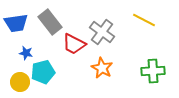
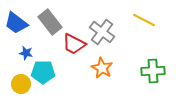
blue trapezoid: rotated 45 degrees clockwise
cyan pentagon: rotated 15 degrees clockwise
yellow circle: moved 1 px right, 2 px down
